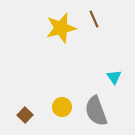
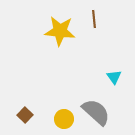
brown line: rotated 18 degrees clockwise
yellow star: moved 1 px left, 3 px down; rotated 20 degrees clockwise
yellow circle: moved 2 px right, 12 px down
gray semicircle: moved 1 px down; rotated 152 degrees clockwise
